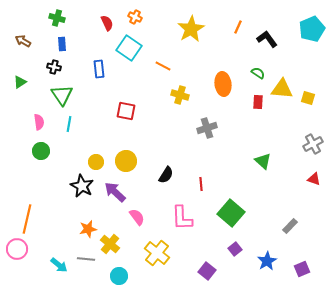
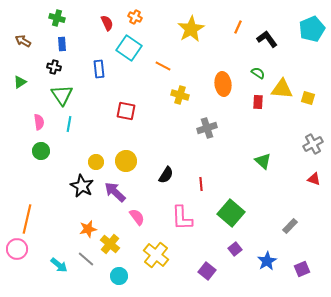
yellow cross at (157, 253): moved 1 px left, 2 px down
gray line at (86, 259): rotated 36 degrees clockwise
